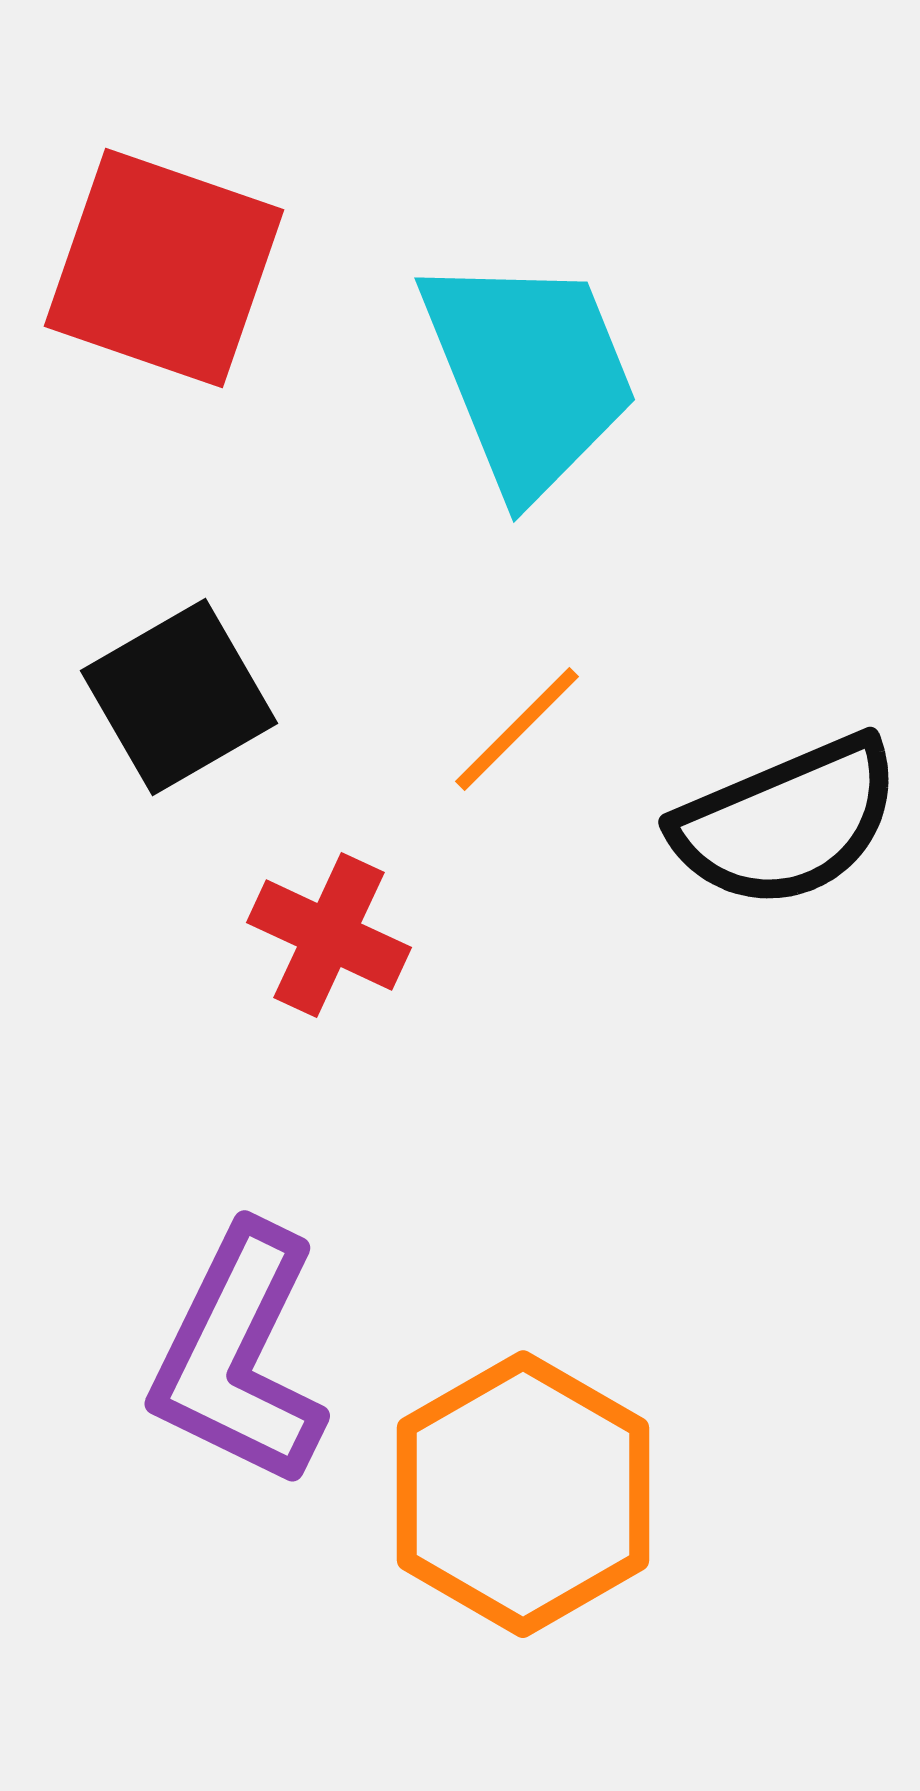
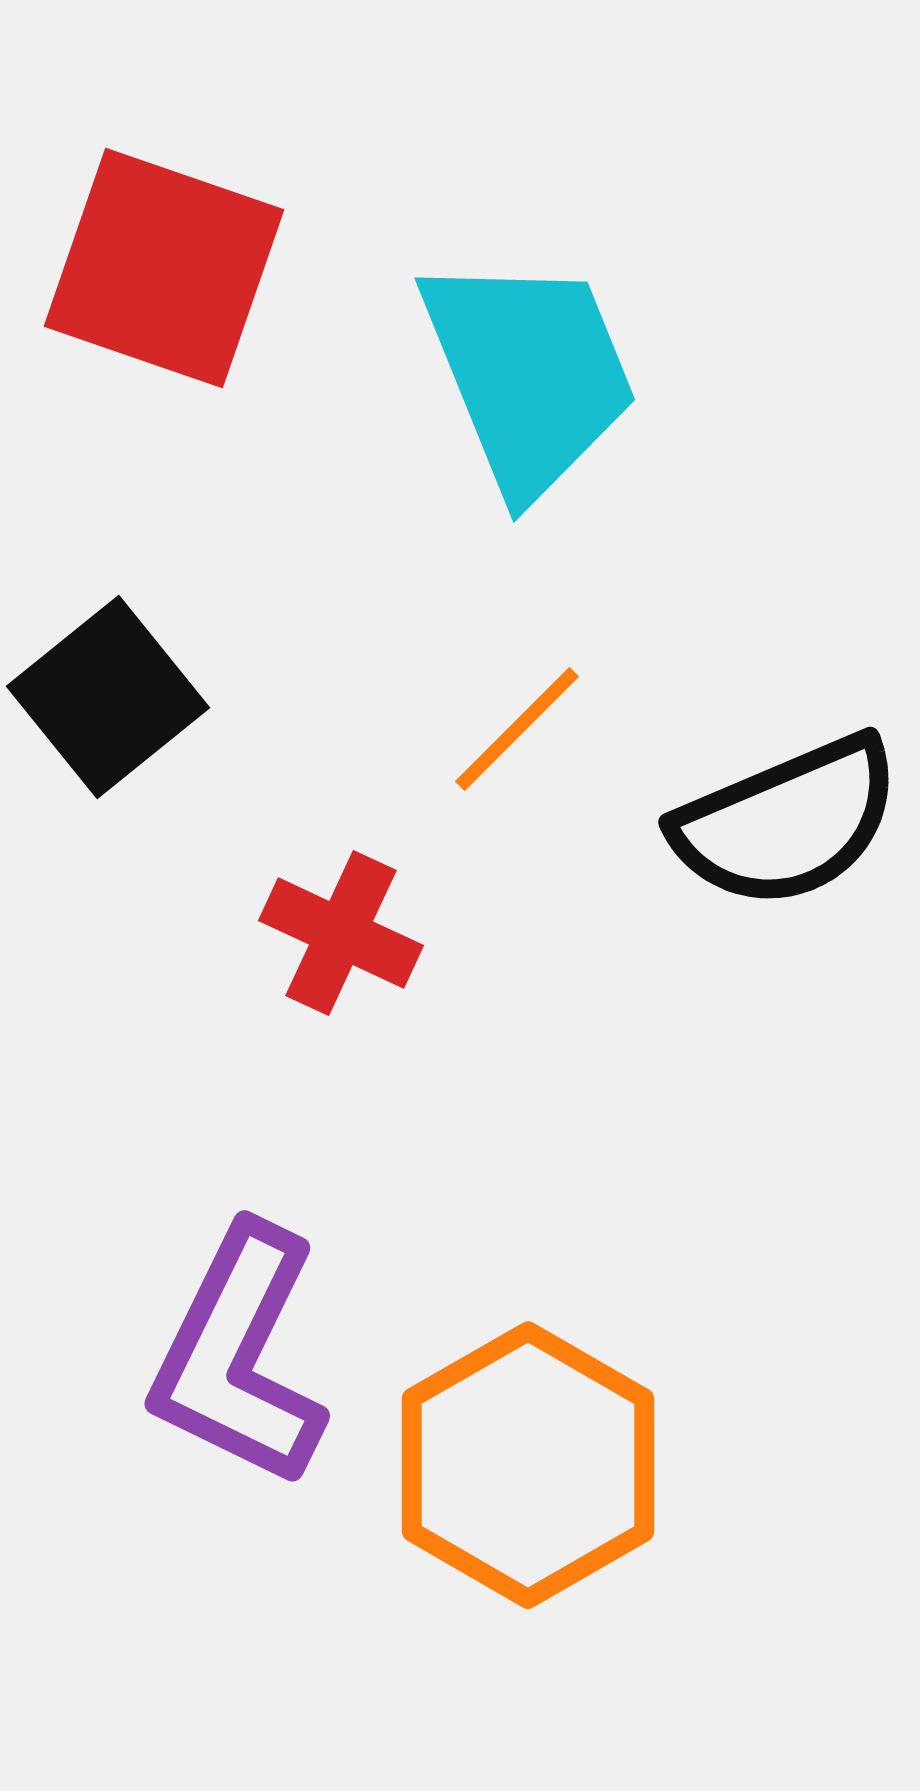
black square: moved 71 px left; rotated 9 degrees counterclockwise
red cross: moved 12 px right, 2 px up
orange hexagon: moved 5 px right, 29 px up
